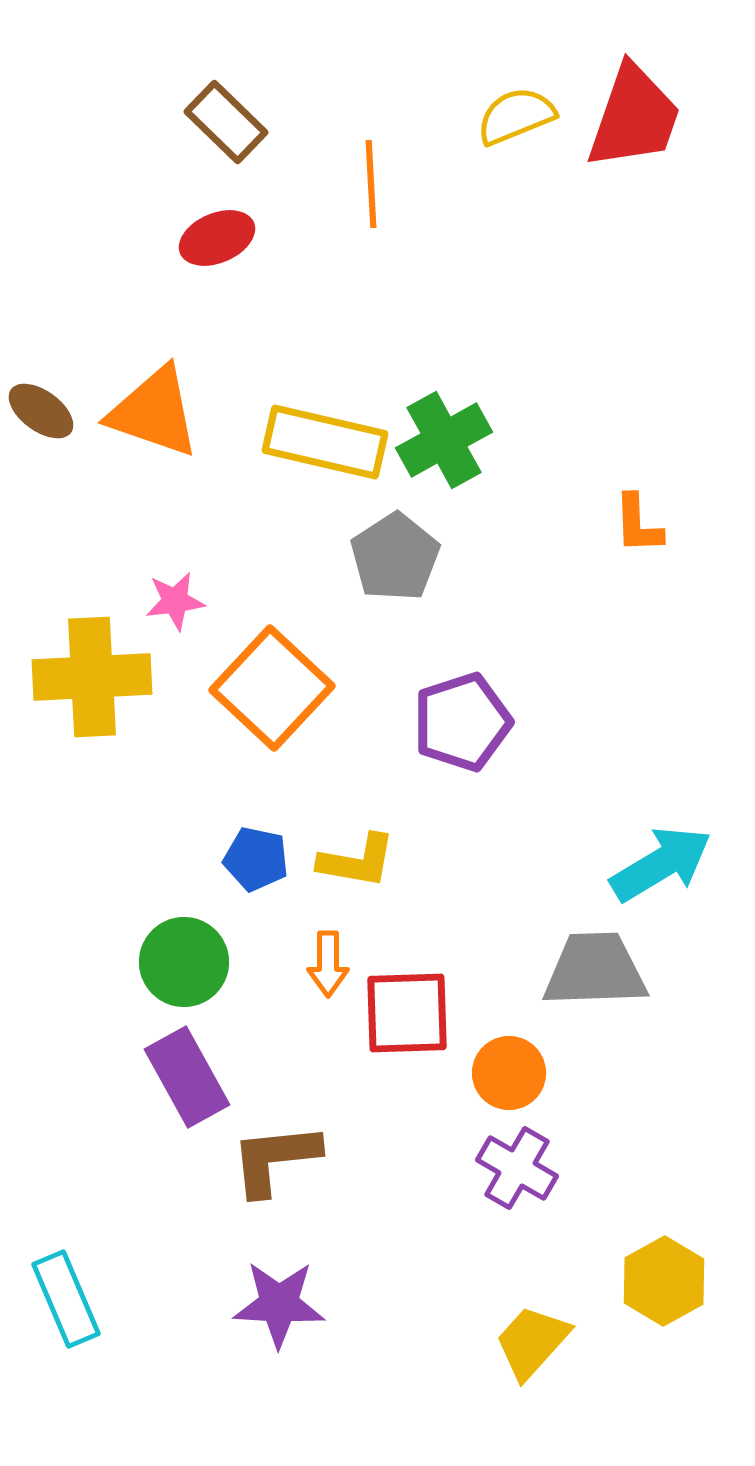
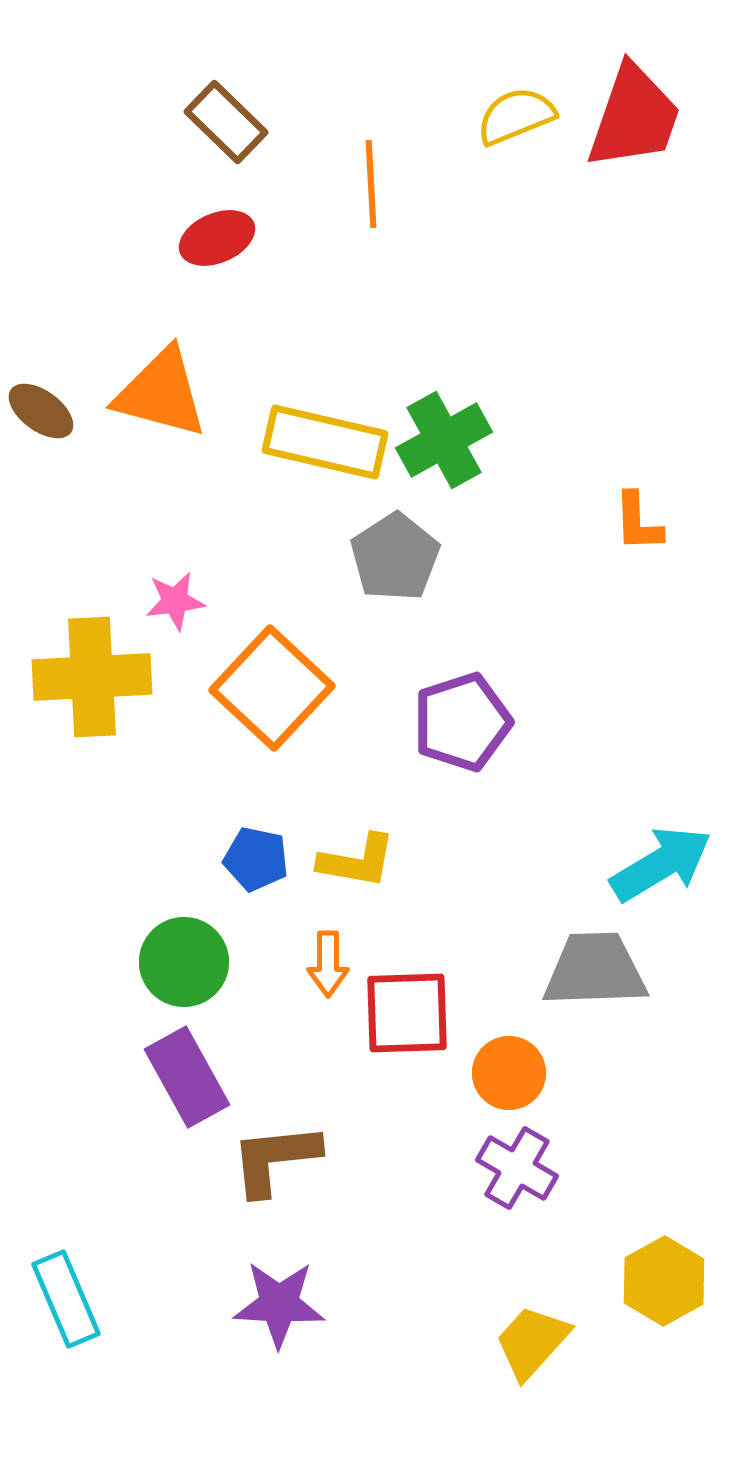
orange triangle: moved 7 px right, 19 px up; rotated 4 degrees counterclockwise
orange L-shape: moved 2 px up
